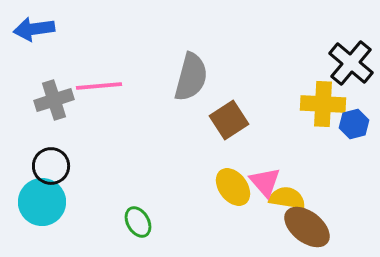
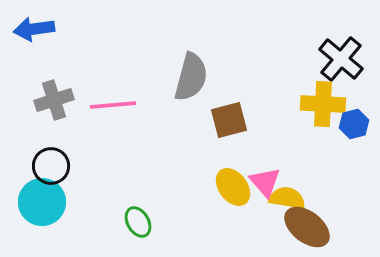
black cross: moved 10 px left, 4 px up
pink line: moved 14 px right, 19 px down
brown square: rotated 18 degrees clockwise
